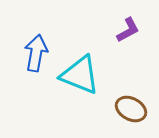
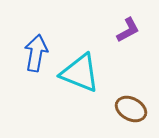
cyan triangle: moved 2 px up
